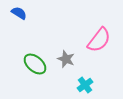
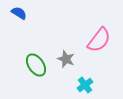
green ellipse: moved 1 px right, 1 px down; rotated 15 degrees clockwise
